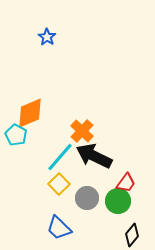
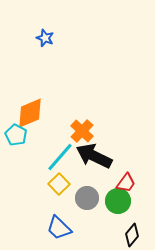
blue star: moved 2 px left, 1 px down; rotated 12 degrees counterclockwise
